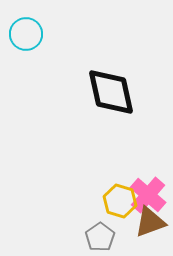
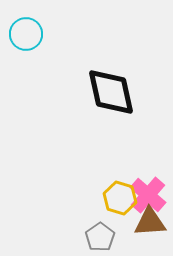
yellow hexagon: moved 3 px up
brown triangle: rotated 16 degrees clockwise
